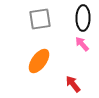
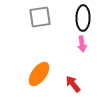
gray square: moved 2 px up
pink arrow: rotated 147 degrees counterclockwise
orange ellipse: moved 13 px down
